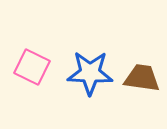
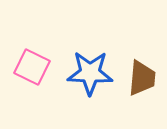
brown trapezoid: rotated 87 degrees clockwise
